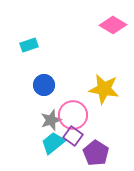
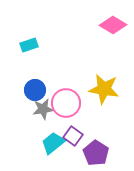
blue circle: moved 9 px left, 5 px down
pink circle: moved 7 px left, 12 px up
gray star: moved 8 px left, 11 px up; rotated 10 degrees clockwise
